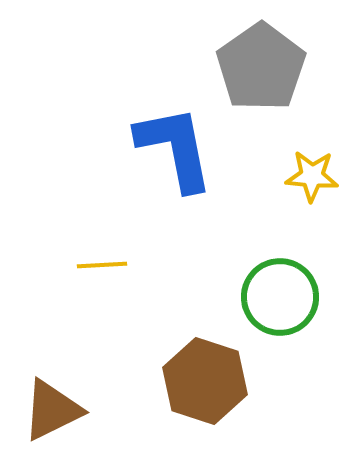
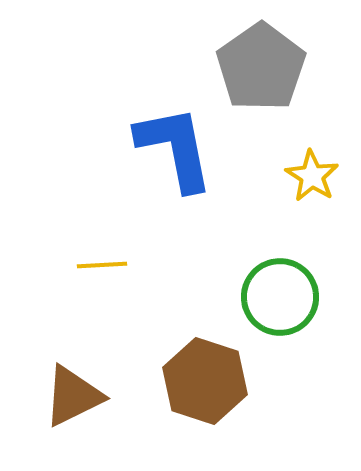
yellow star: rotated 28 degrees clockwise
brown triangle: moved 21 px right, 14 px up
